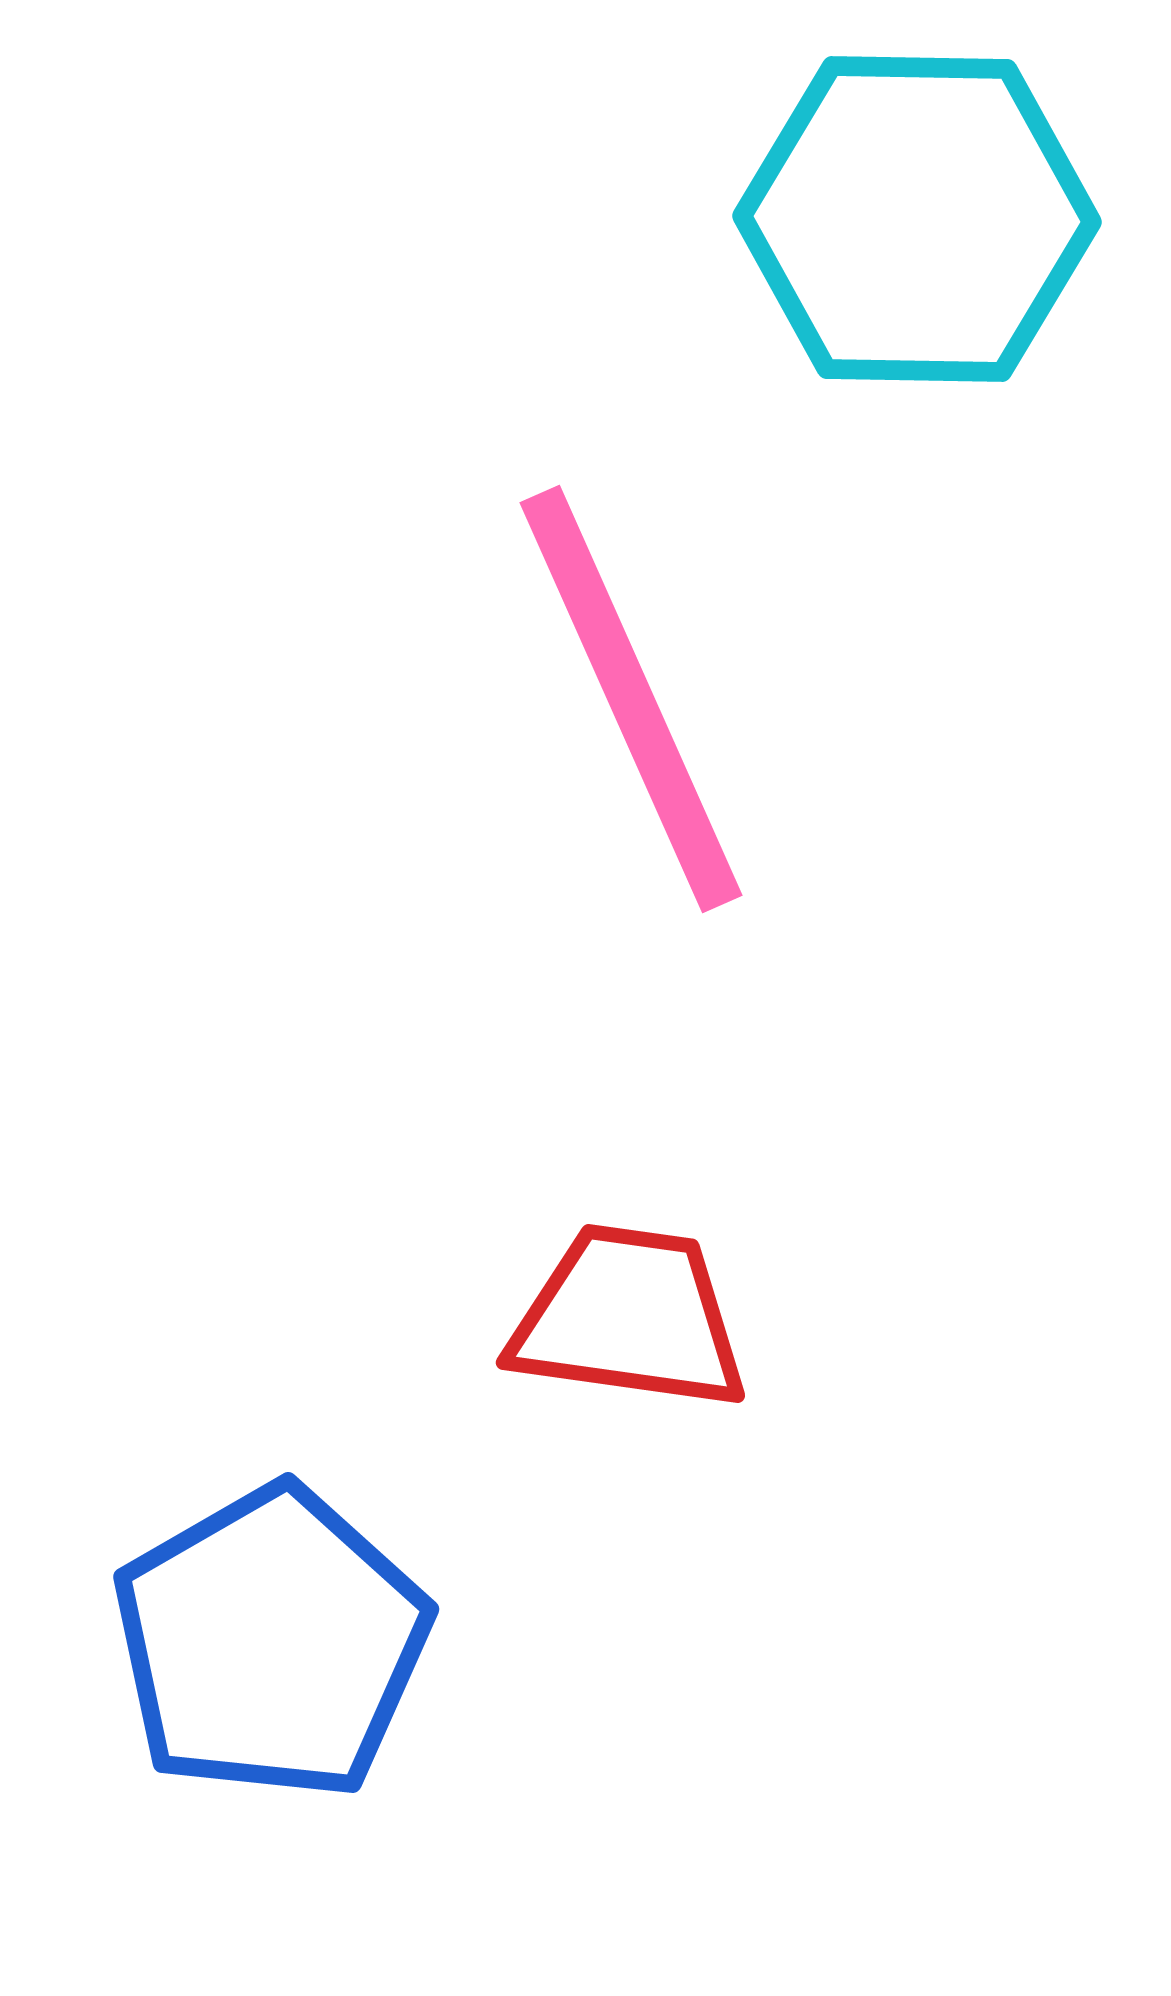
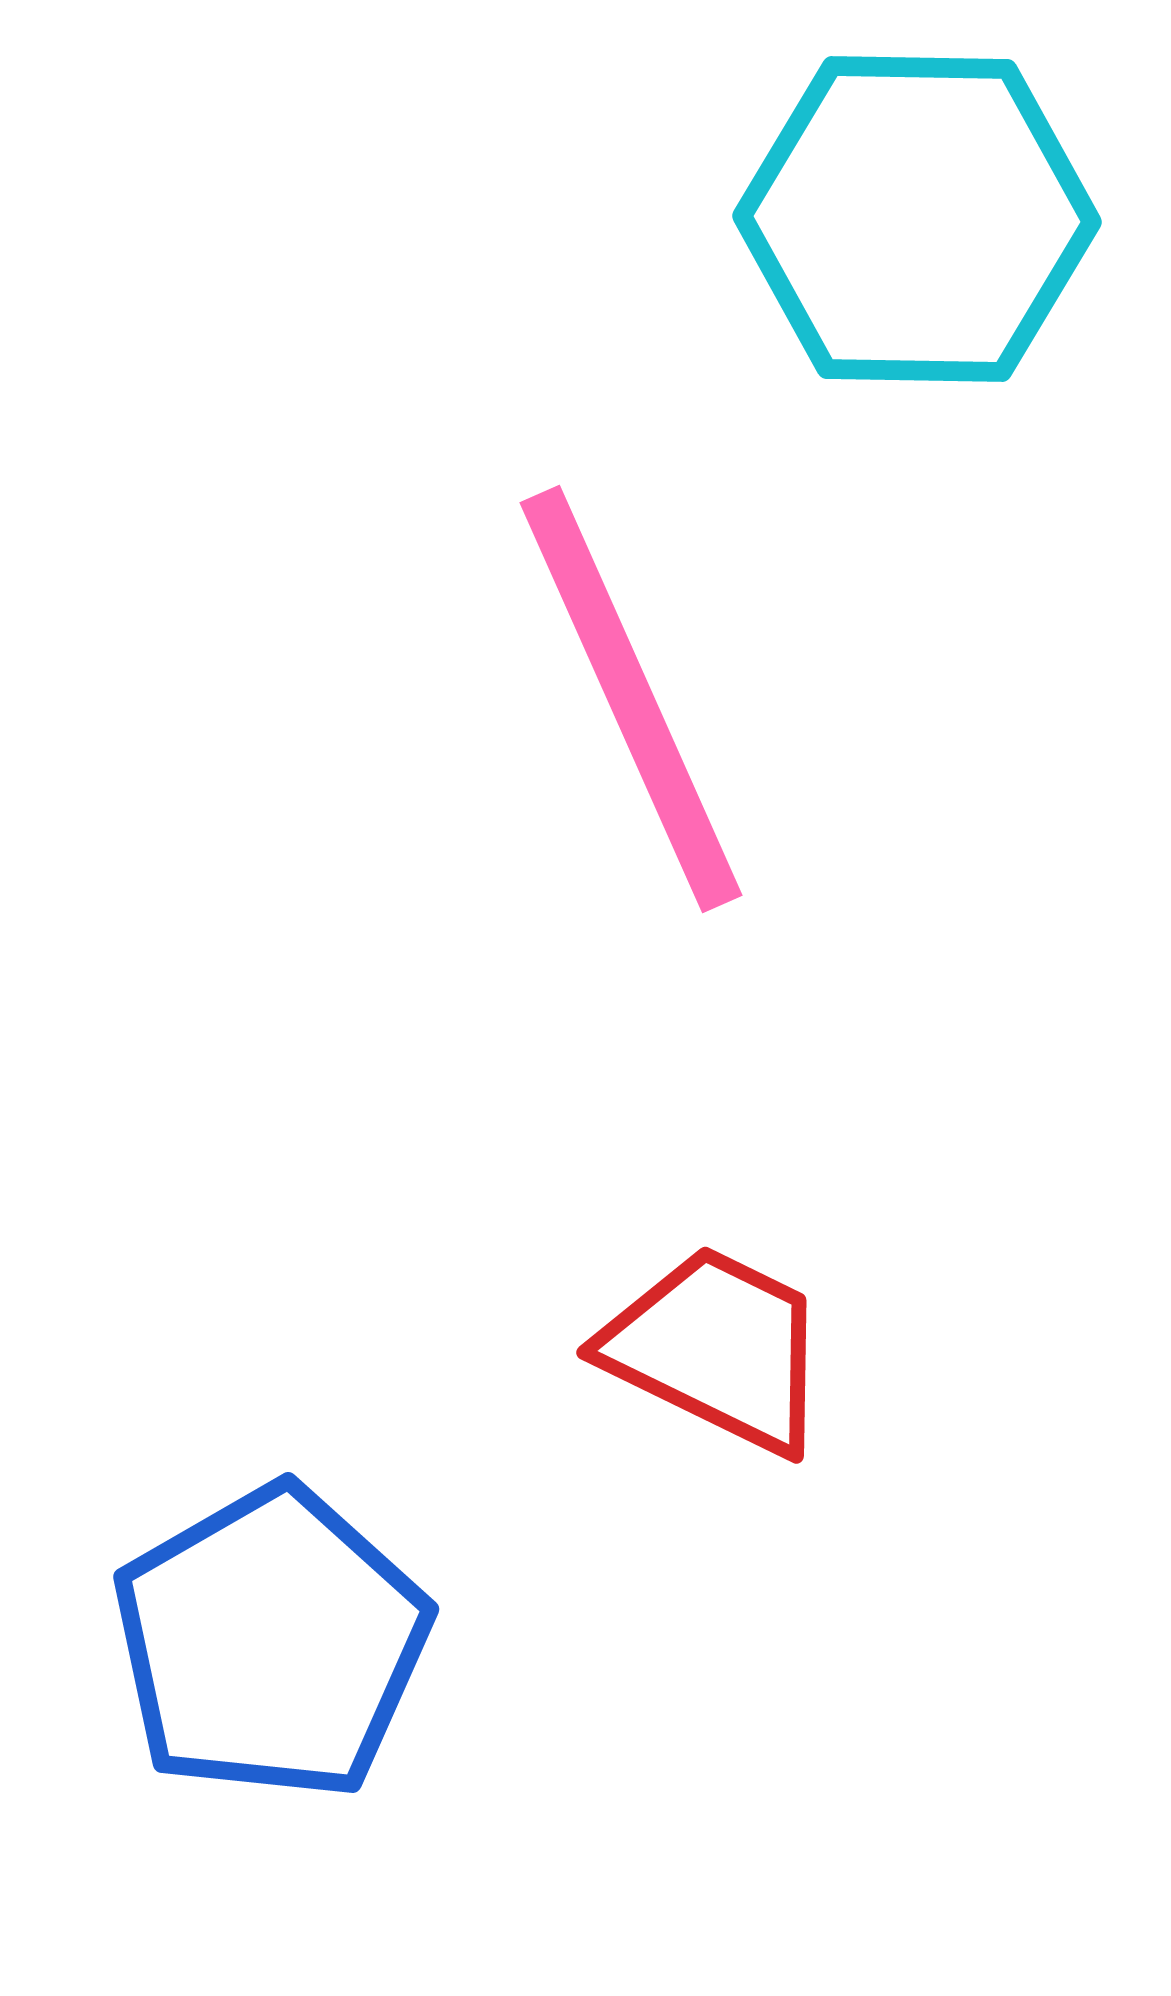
red trapezoid: moved 88 px right, 31 px down; rotated 18 degrees clockwise
